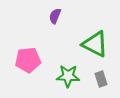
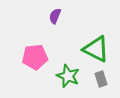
green triangle: moved 1 px right, 5 px down
pink pentagon: moved 7 px right, 3 px up
green star: rotated 20 degrees clockwise
